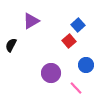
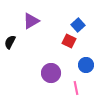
red square: rotated 24 degrees counterclockwise
black semicircle: moved 1 px left, 3 px up
pink line: rotated 32 degrees clockwise
